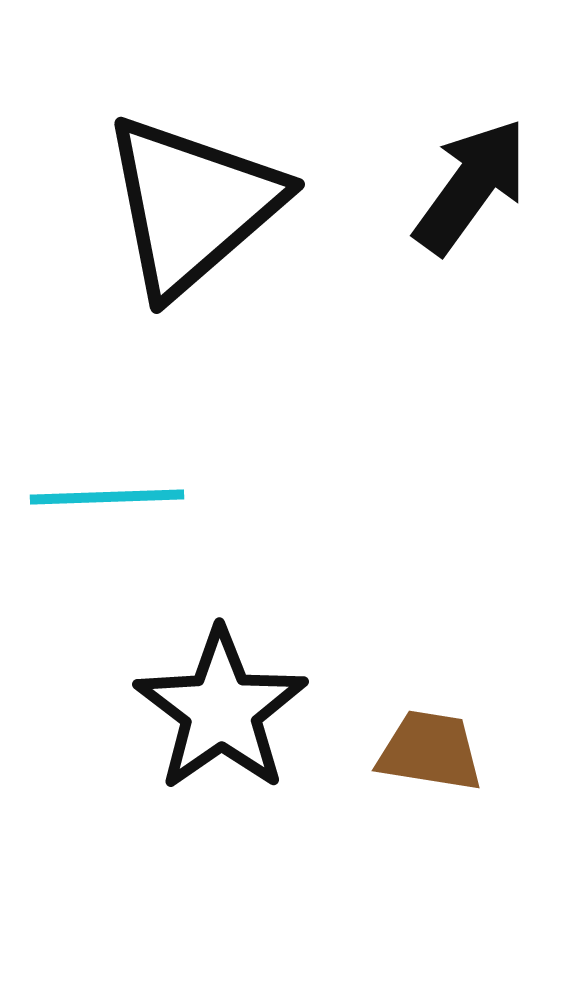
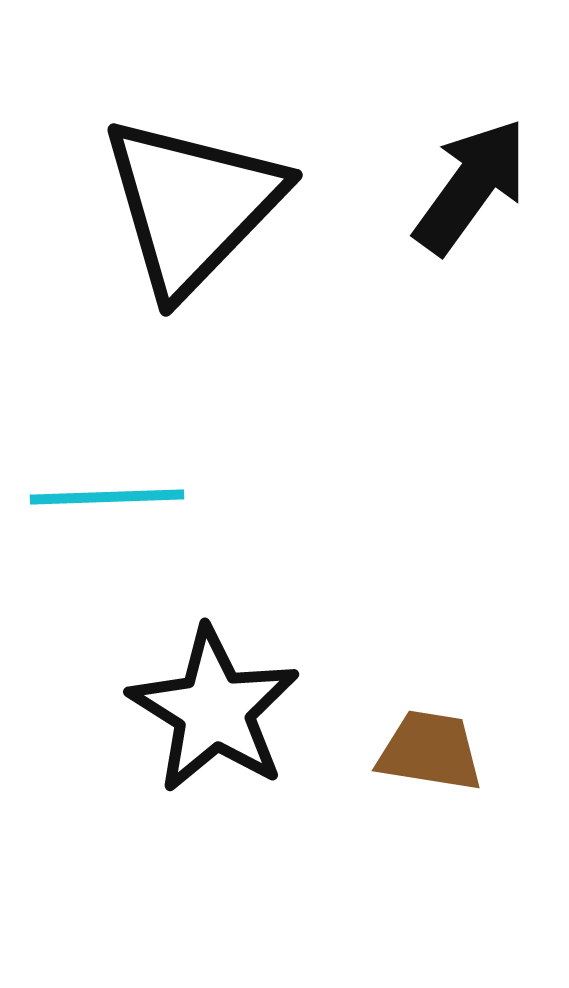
black triangle: rotated 5 degrees counterclockwise
black star: moved 7 px left; rotated 5 degrees counterclockwise
